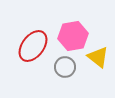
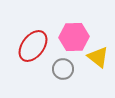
pink hexagon: moved 1 px right, 1 px down; rotated 8 degrees clockwise
gray circle: moved 2 px left, 2 px down
